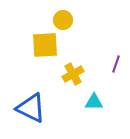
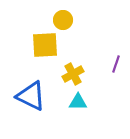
cyan triangle: moved 16 px left
blue triangle: moved 12 px up
